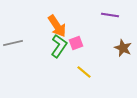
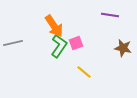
orange arrow: moved 3 px left
brown star: rotated 12 degrees counterclockwise
